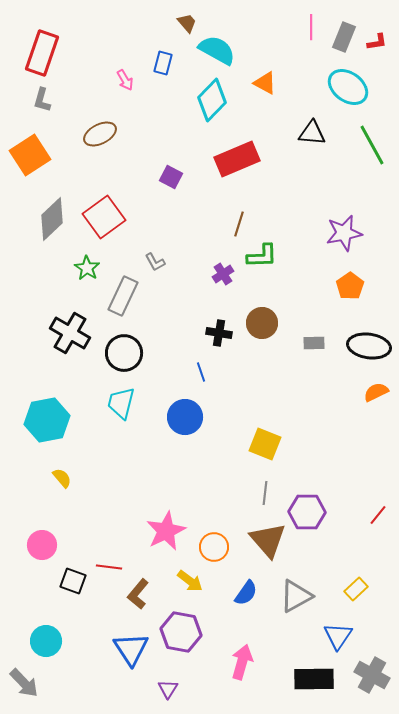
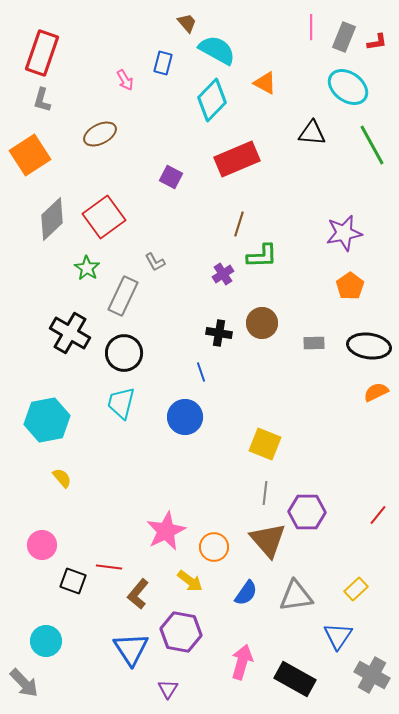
gray triangle at (296, 596): rotated 21 degrees clockwise
black rectangle at (314, 679): moved 19 px left; rotated 30 degrees clockwise
